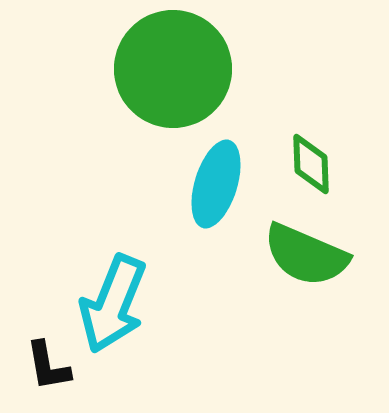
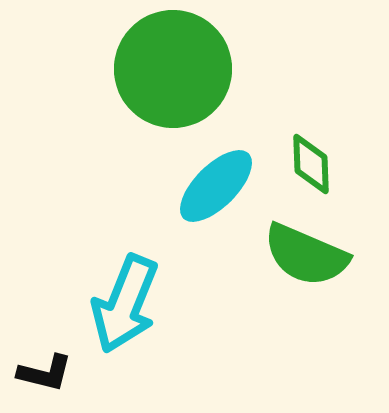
cyan ellipse: moved 2 px down; rotated 28 degrees clockwise
cyan arrow: moved 12 px right
black L-shape: moved 3 px left, 7 px down; rotated 66 degrees counterclockwise
